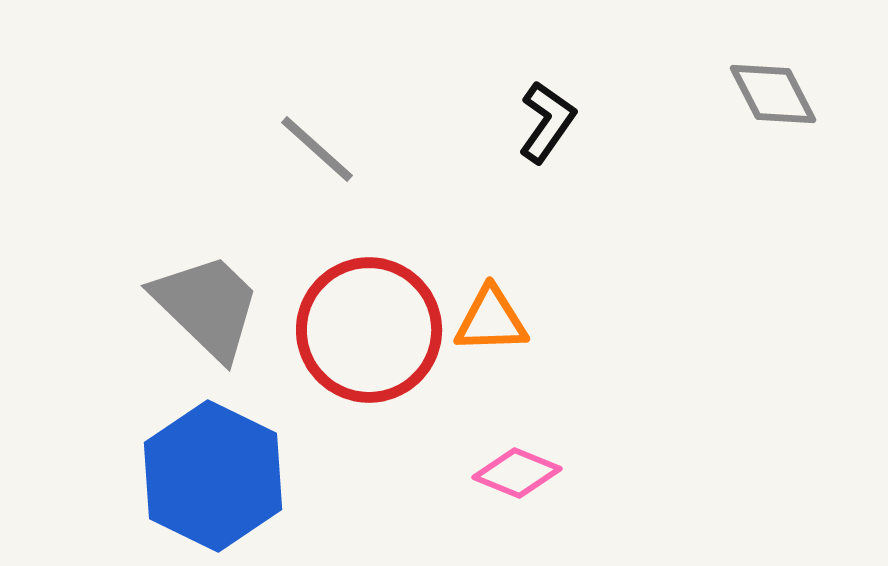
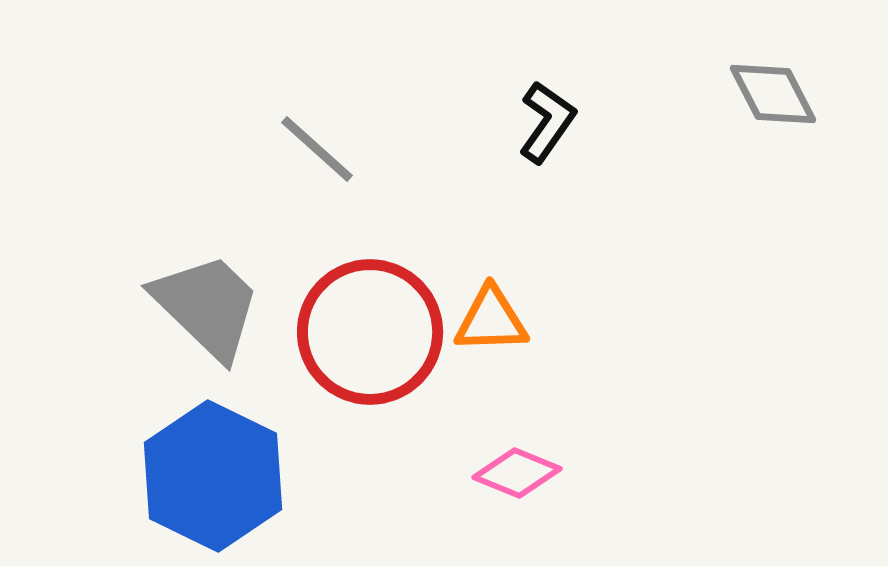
red circle: moved 1 px right, 2 px down
